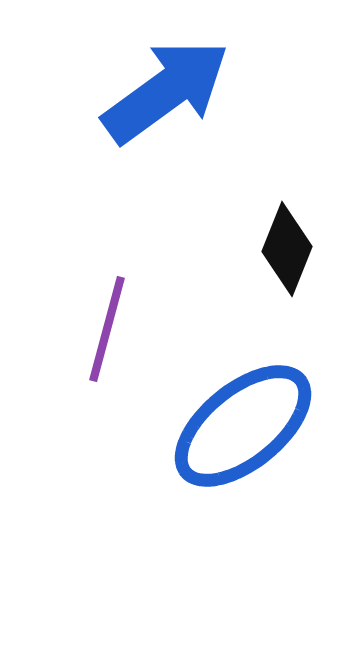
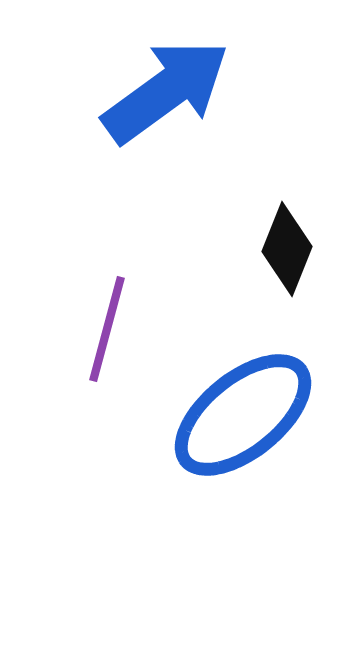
blue ellipse: moved 11 px up
